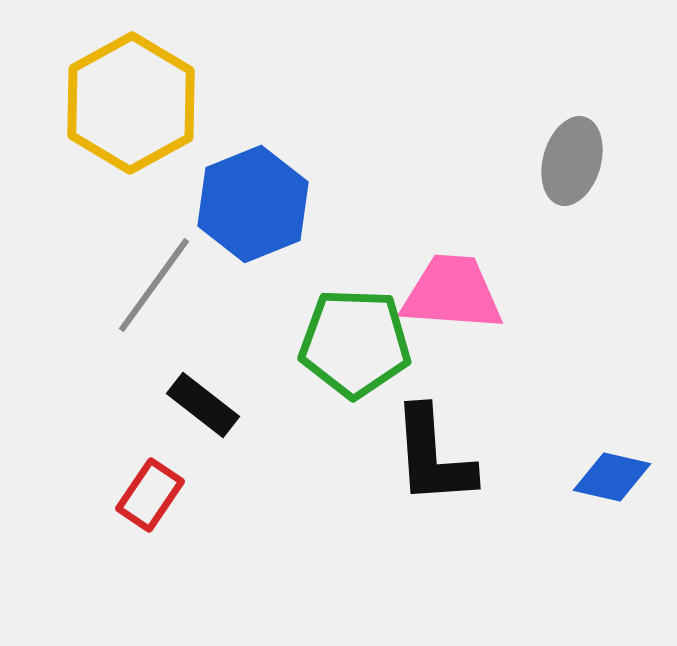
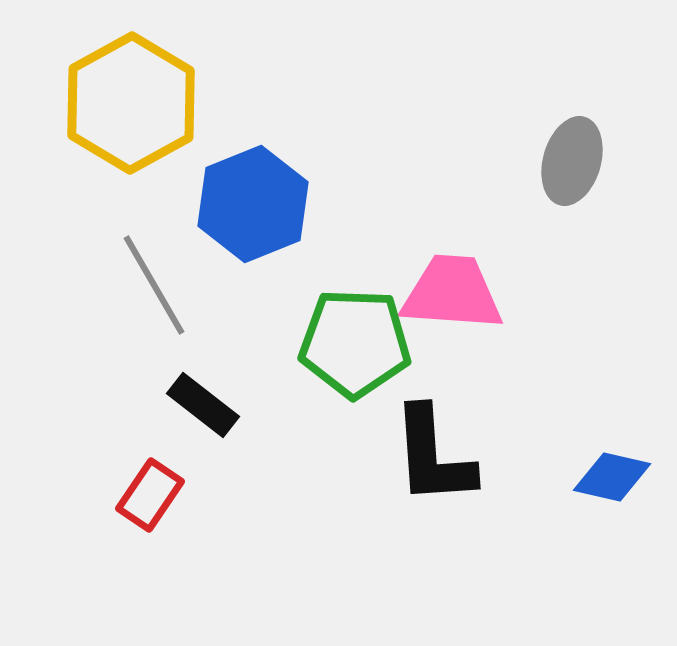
gray line: rotated 66 degrees counterclockwise
